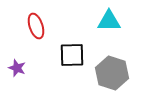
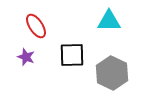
red ellipse: rotated 15 degrees counterclockwise
purple star: moved 9 px right, 11 px up
gray hexagon: rotated 8 degrees clockwise
